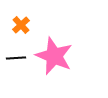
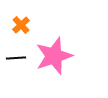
pink star: rotated 30 degrees clockwise
